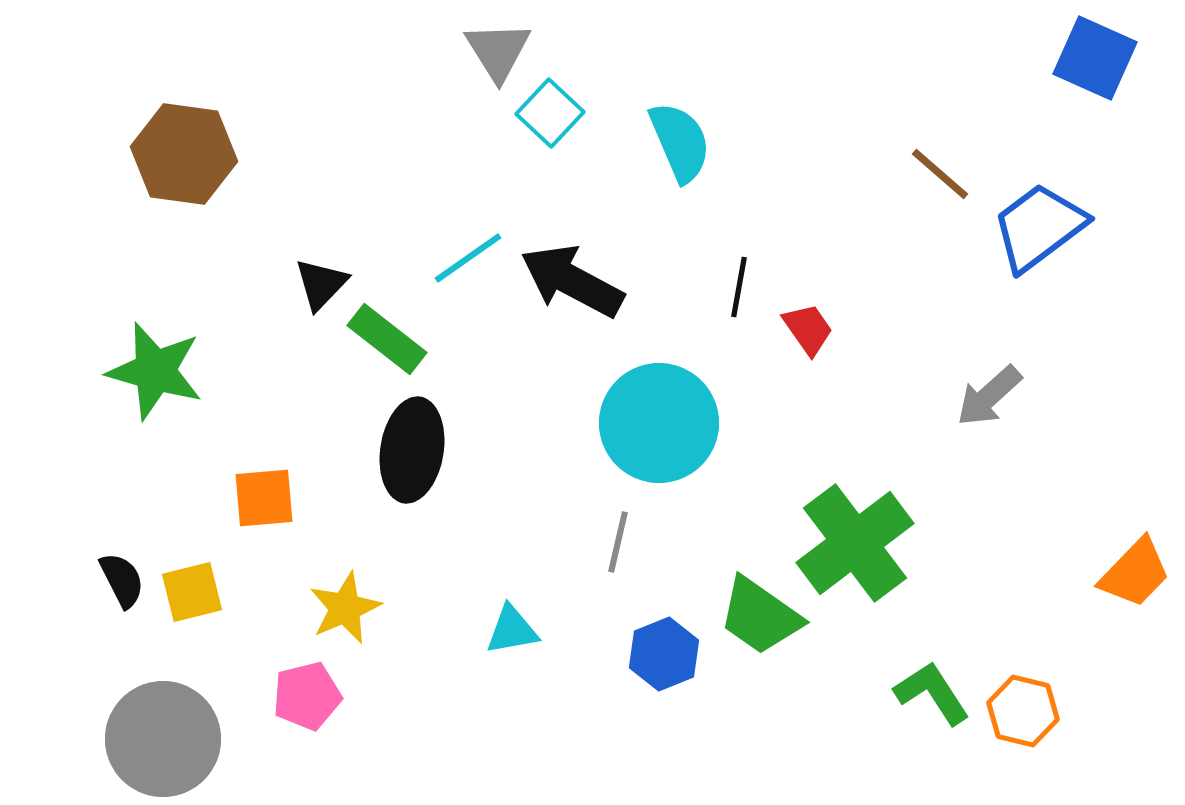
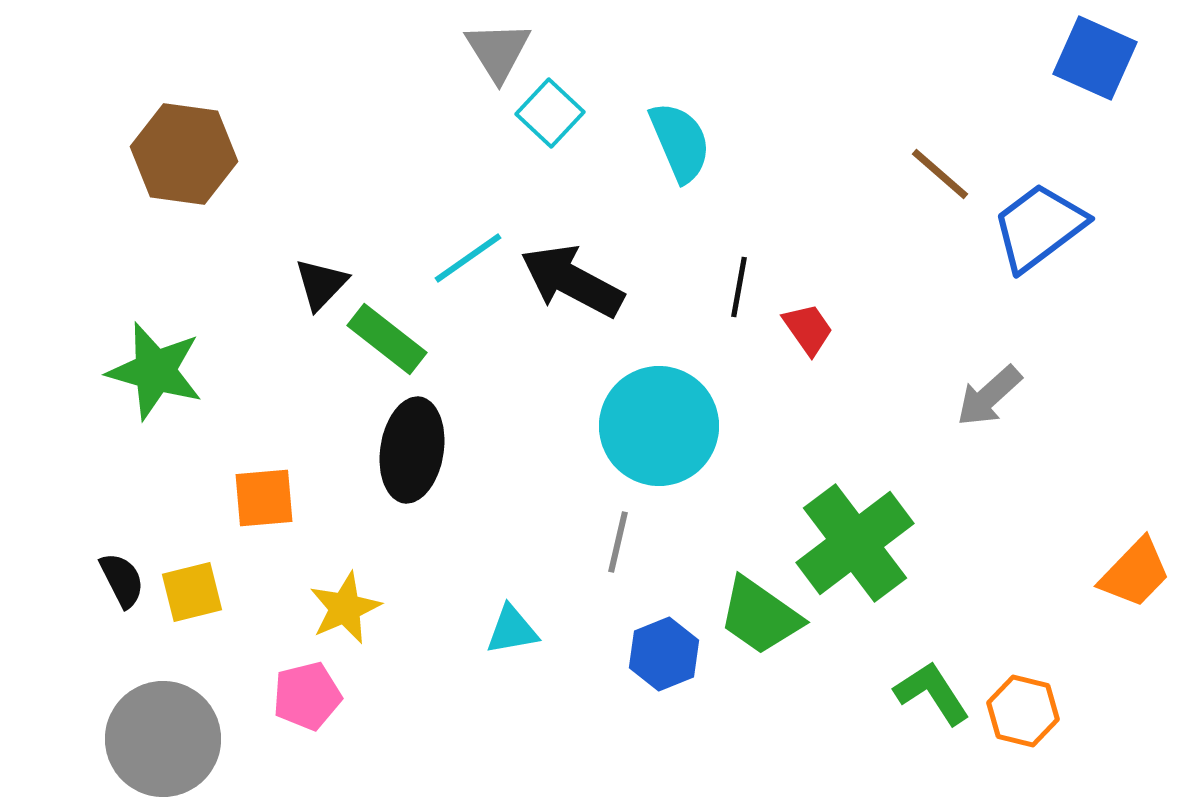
cyan circle: moved 3 px down
